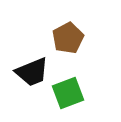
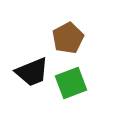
green square: moved 3 px right, 10 px up
